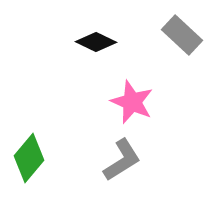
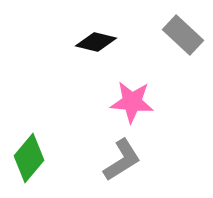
gray rectangle: moved 1 px right
black diamond: rotated 12 degrees counterclockwise
pink star: rotated 18 degrees counterclockwise
